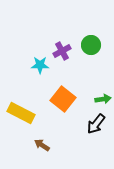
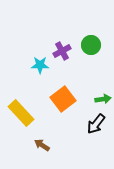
orange square: rotated 15 degrees clockwise
yellow rectangle: rotated 20 degrees clockwise
